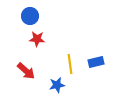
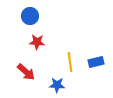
red star: moved 3 px down
yellow line: moved 2 px up
red arrow: moved 1 px down
blue star: rotated 14 degrees clockwise
